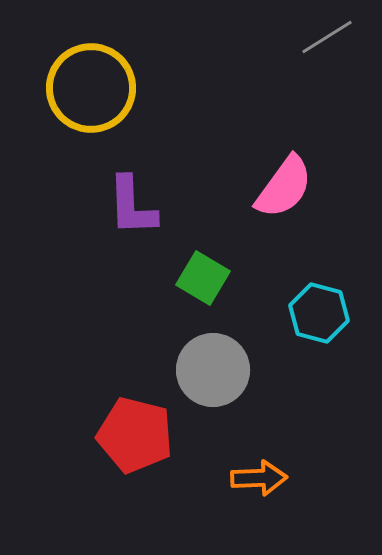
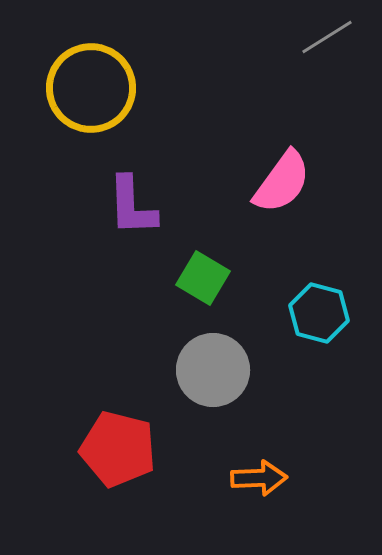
pink semicircle: moved 2 px left, 5 px up
red pentagon: moved 17 px left, 14 px down
